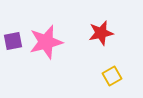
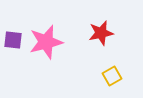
purple square: moved 1 px up; rotated 18 degrees clockwise
